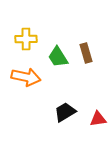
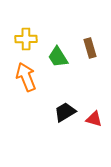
brown rectangle: moved 4 px right, 5 px up
orange arrow: rotated 124 degrees counterclockwise
red triangle: moved 4 px left; rotated 24 degrees clockwise
